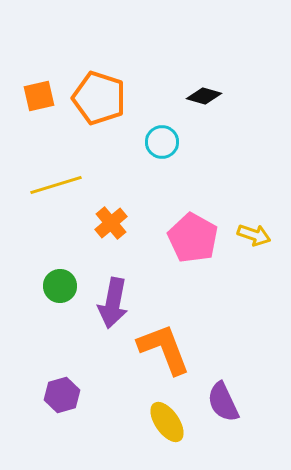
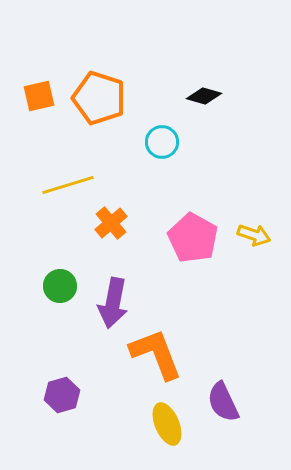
yellow line: moved 12 px right
orange L-shape: moved 8 px left, 5 px down
yellow ellipse: moved 2 px down; rotated 12 degrees clockwise
